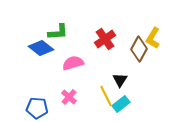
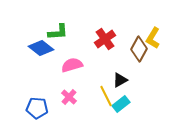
pink semicircle: moved 1 px left, 2 px down
black triangle: rotated 28 degrees clockwise
